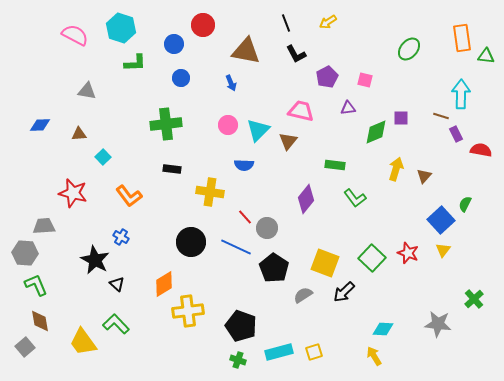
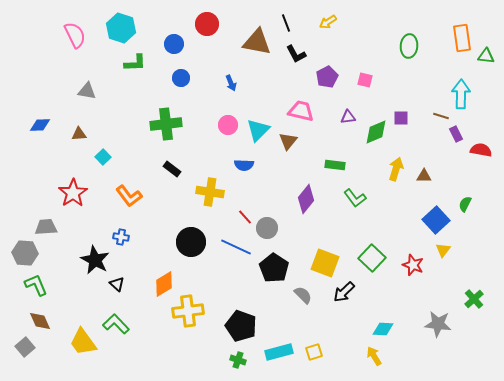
red circle at (203, 25): moved 4 px right, 1 px up
pink semicircle at (75, 35): rotated 36 degrees clockwise
green ellipse at (409, 49): moved 3 px up; rotated 35 degrees counterclockwise
brown triangle at (246, 51): moved 11 px right, 9 px up
purple triangle at (348, 108): moved 9 px down
black rectangle at (172, 169): rotated 30 degrees clockwise
brown triangle at (424, 176): rotated 49 degrees clockwise
red star at (73, 193): rotated 24 degrees clockwise
blue square at (441, 220): moved 5 px left
gray trapezoid at (44, 226): moved 2 px right, 1 px down
blue cross at (121, 237): rotated 21 degrees counterclockwise
red star at (408, 253): moved 5 px right, 12 px down
gray semicircle at (303, 295): rotated 78 degrees clockwise
brown diamond at (40, 321): rotated 15 degrees counterclockwise
